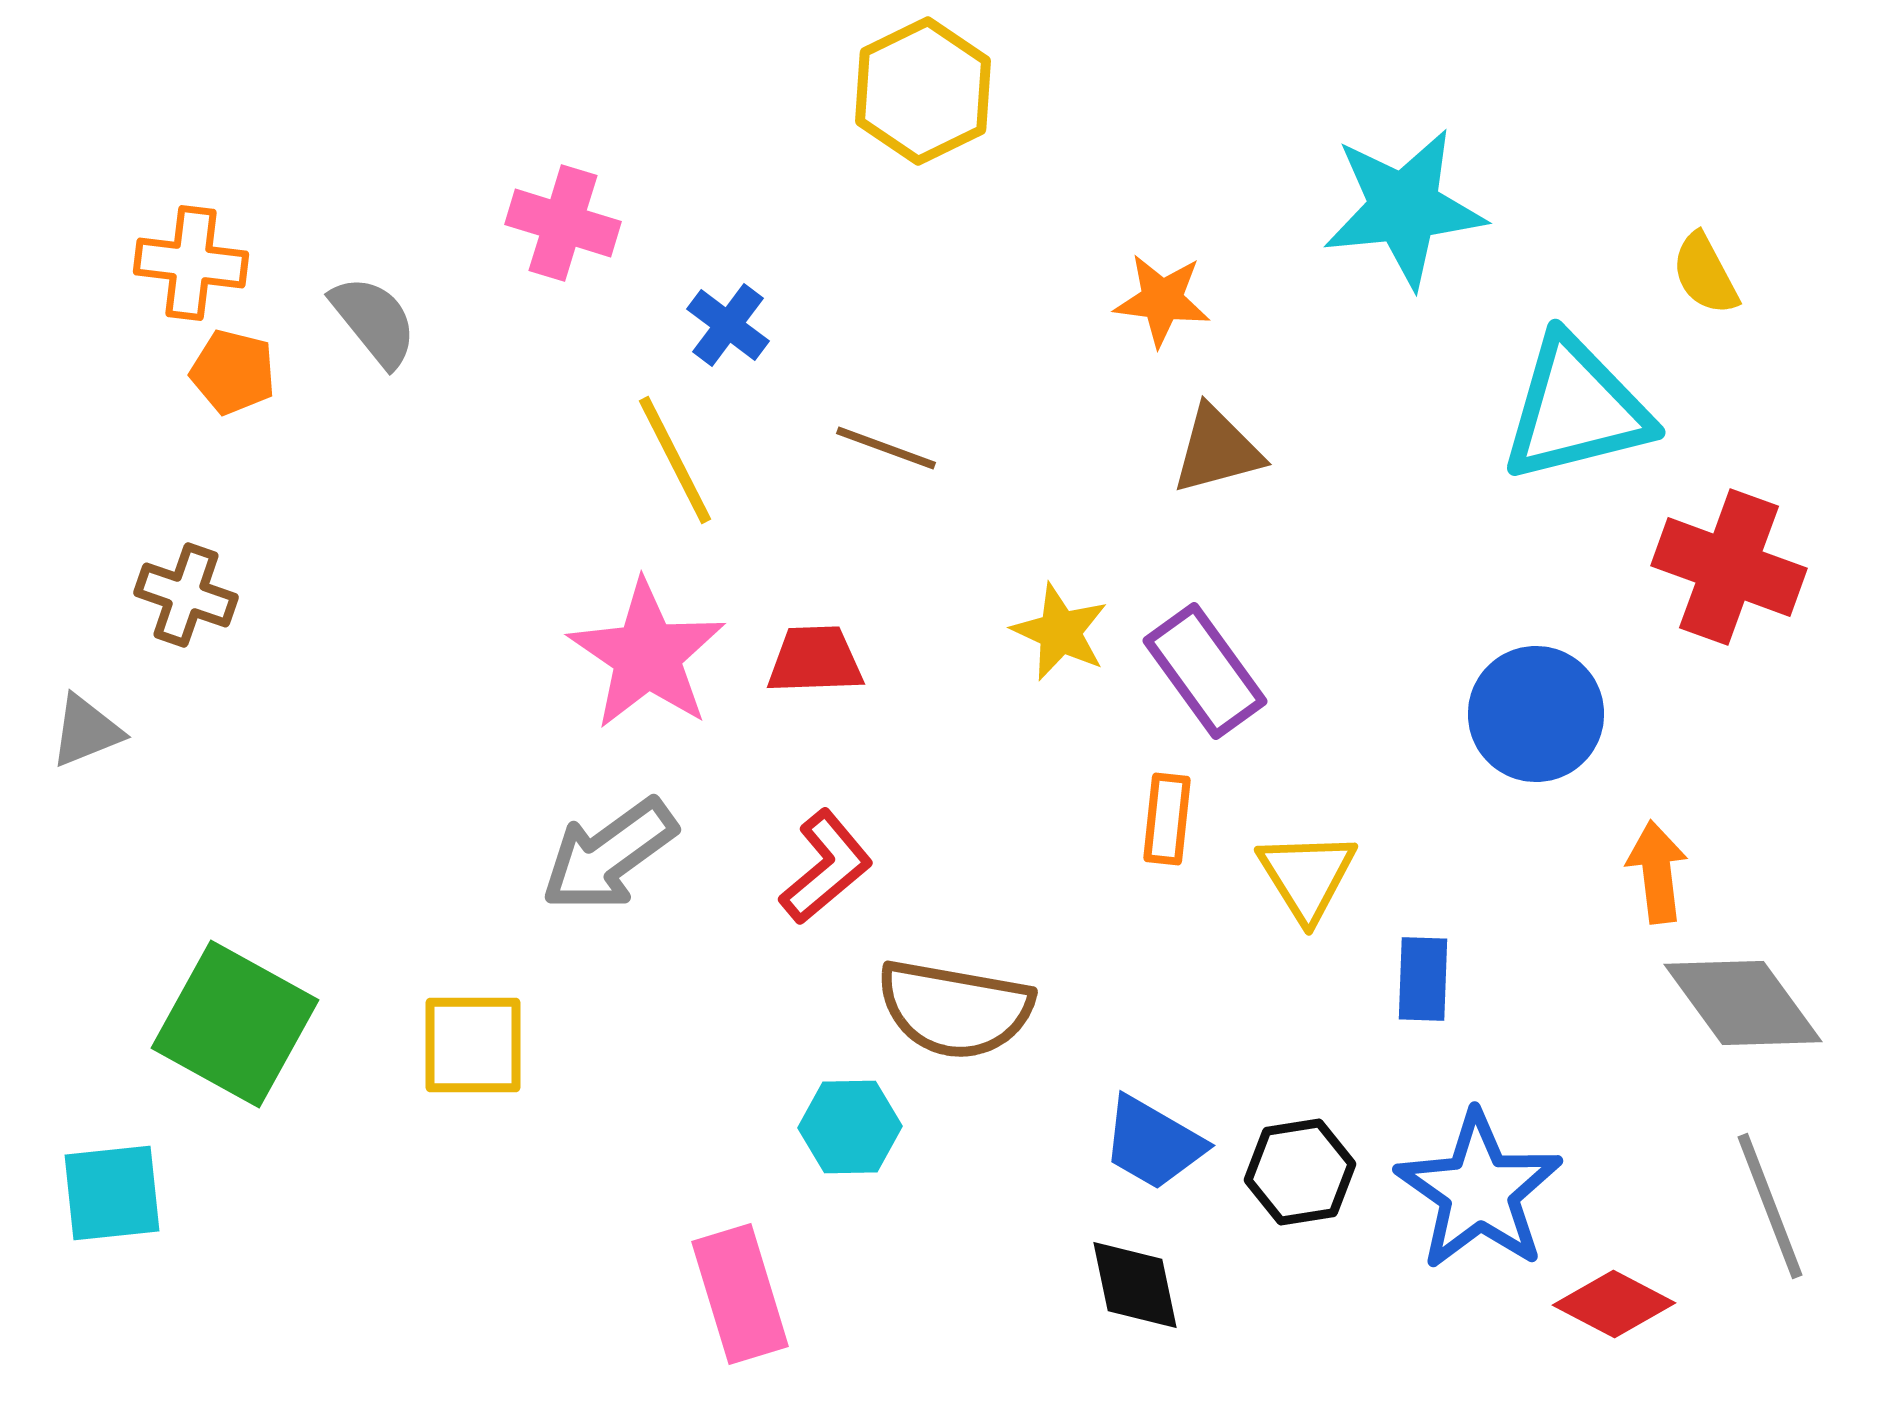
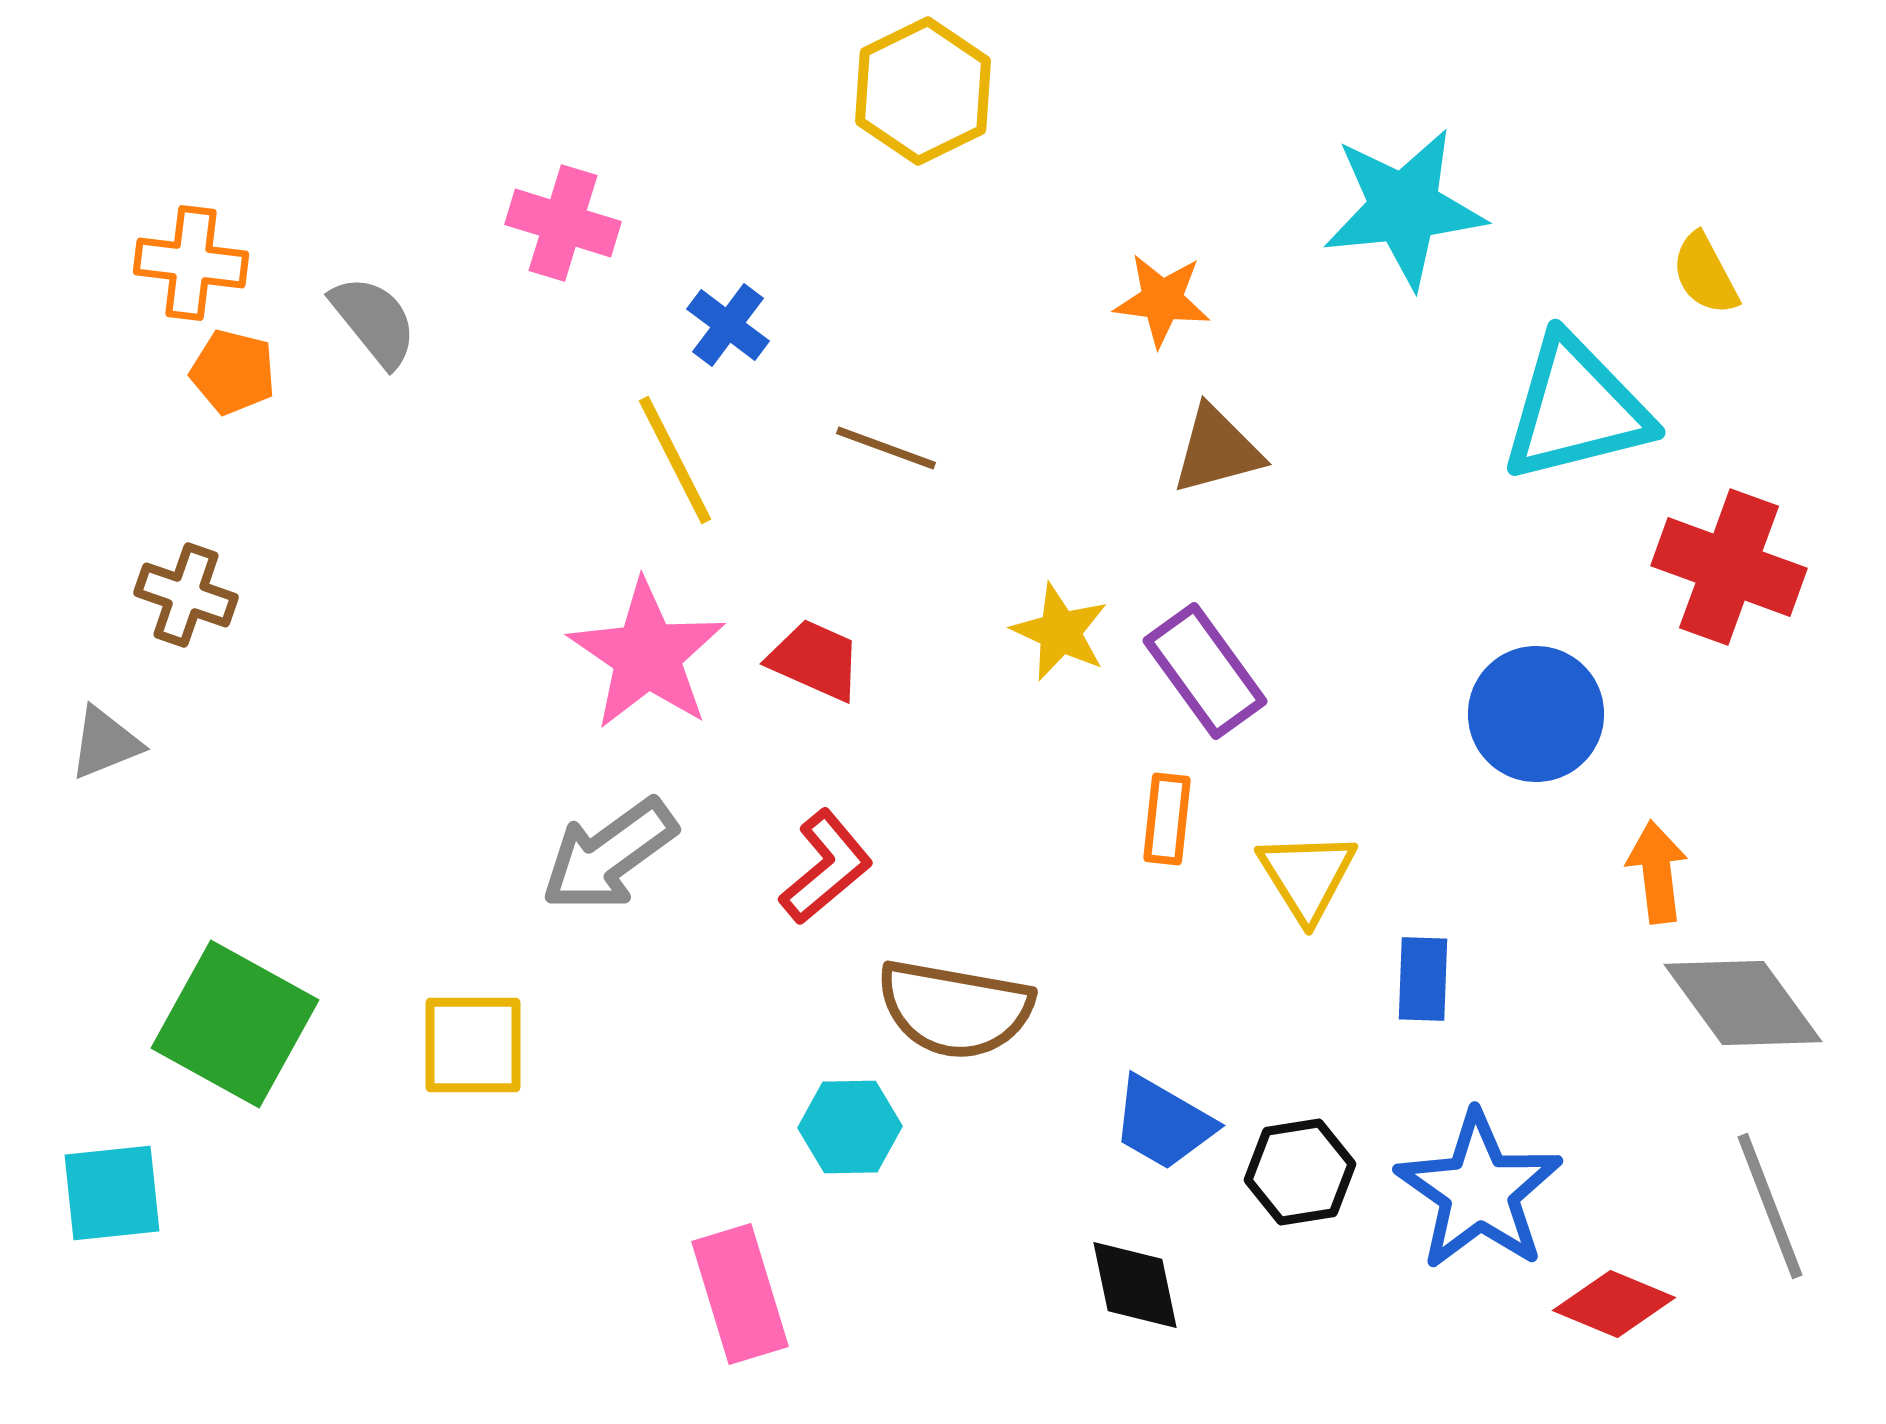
red trapezoid: rotated 26 degrees clockwise
gray triangle: moved 19 px right, 12 px down
blue trapezoid: moved 10 px right, 20 px up
red diamond: rotated 5 degrees counterclockwise
